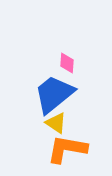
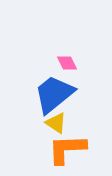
pink diamond: rotated 30 degrees counterclockwise
orange L-shape: rotated 12 degrees counterclockwise
